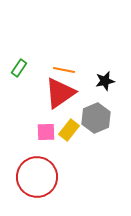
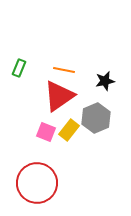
green rectangle: rotated 12 degrees counterclockwise
red triangle: moved 1 px left, 3 px down
pink square: rotated 24 degrees clockwise
red circle: moved 6 px down
